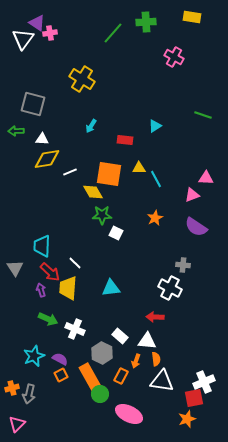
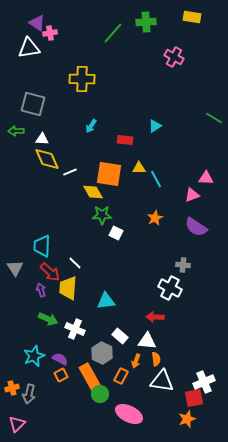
white triangle at (23, 39): moved 6 px right, 9 px down; rotated 45 degrees clockwise
yellow cross at (82, 79): rotated 30 degrees counterclockwise
green line at (203, 115): moved 11 px right, 3 px down; rotated 12 degrees clockwise
yellow diamond at (47, 159): rotated 76 degrees clockwise
cyan triangle at (111, 288): moved 5 px left, 13 px down
